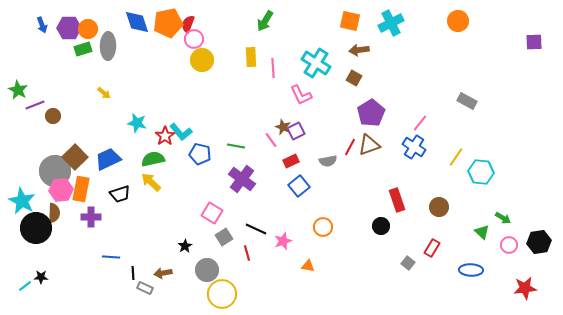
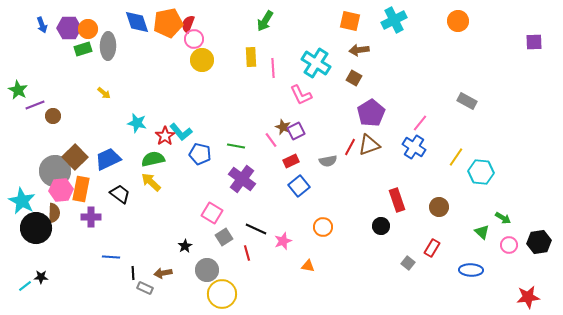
cyan cross at (391, 23): moved 3 px right, 3 px up
black trapezoid at (120, 194): rotated 125 degrees counterclockwise
red star at (525, 288): moved 3 px right, 9 px down
